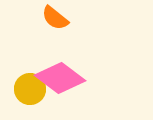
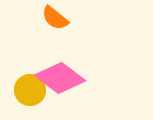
yellow circle: moved 1 px down
